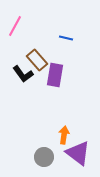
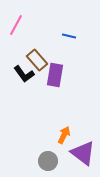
pink line: moved 1 px right, 1 px up
blue line: moved 3 px right, 2 px up
black L-shape: moved 1 px right
orange arrow: rotated 18 degrees clockwise
purple triangle: moved 5 px right
gray circle: moved 4 px right, 4 px down
